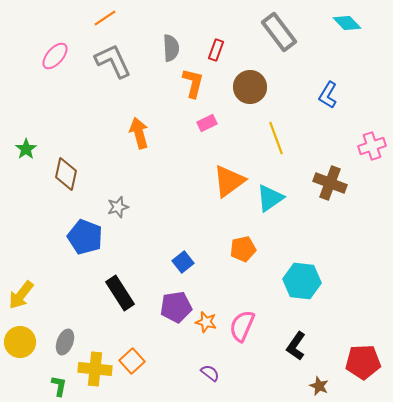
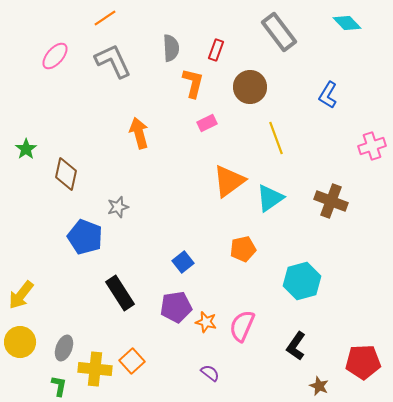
brown cross: moved 1 px right, 18 px down
cyan hexagon: rotated 21 degrees counterclockwise
gray ellipse: moved 1 px left, 6 px down
